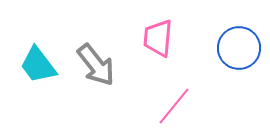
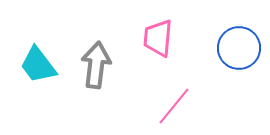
gray arrow: rotated 135 degrees counterclockwise
